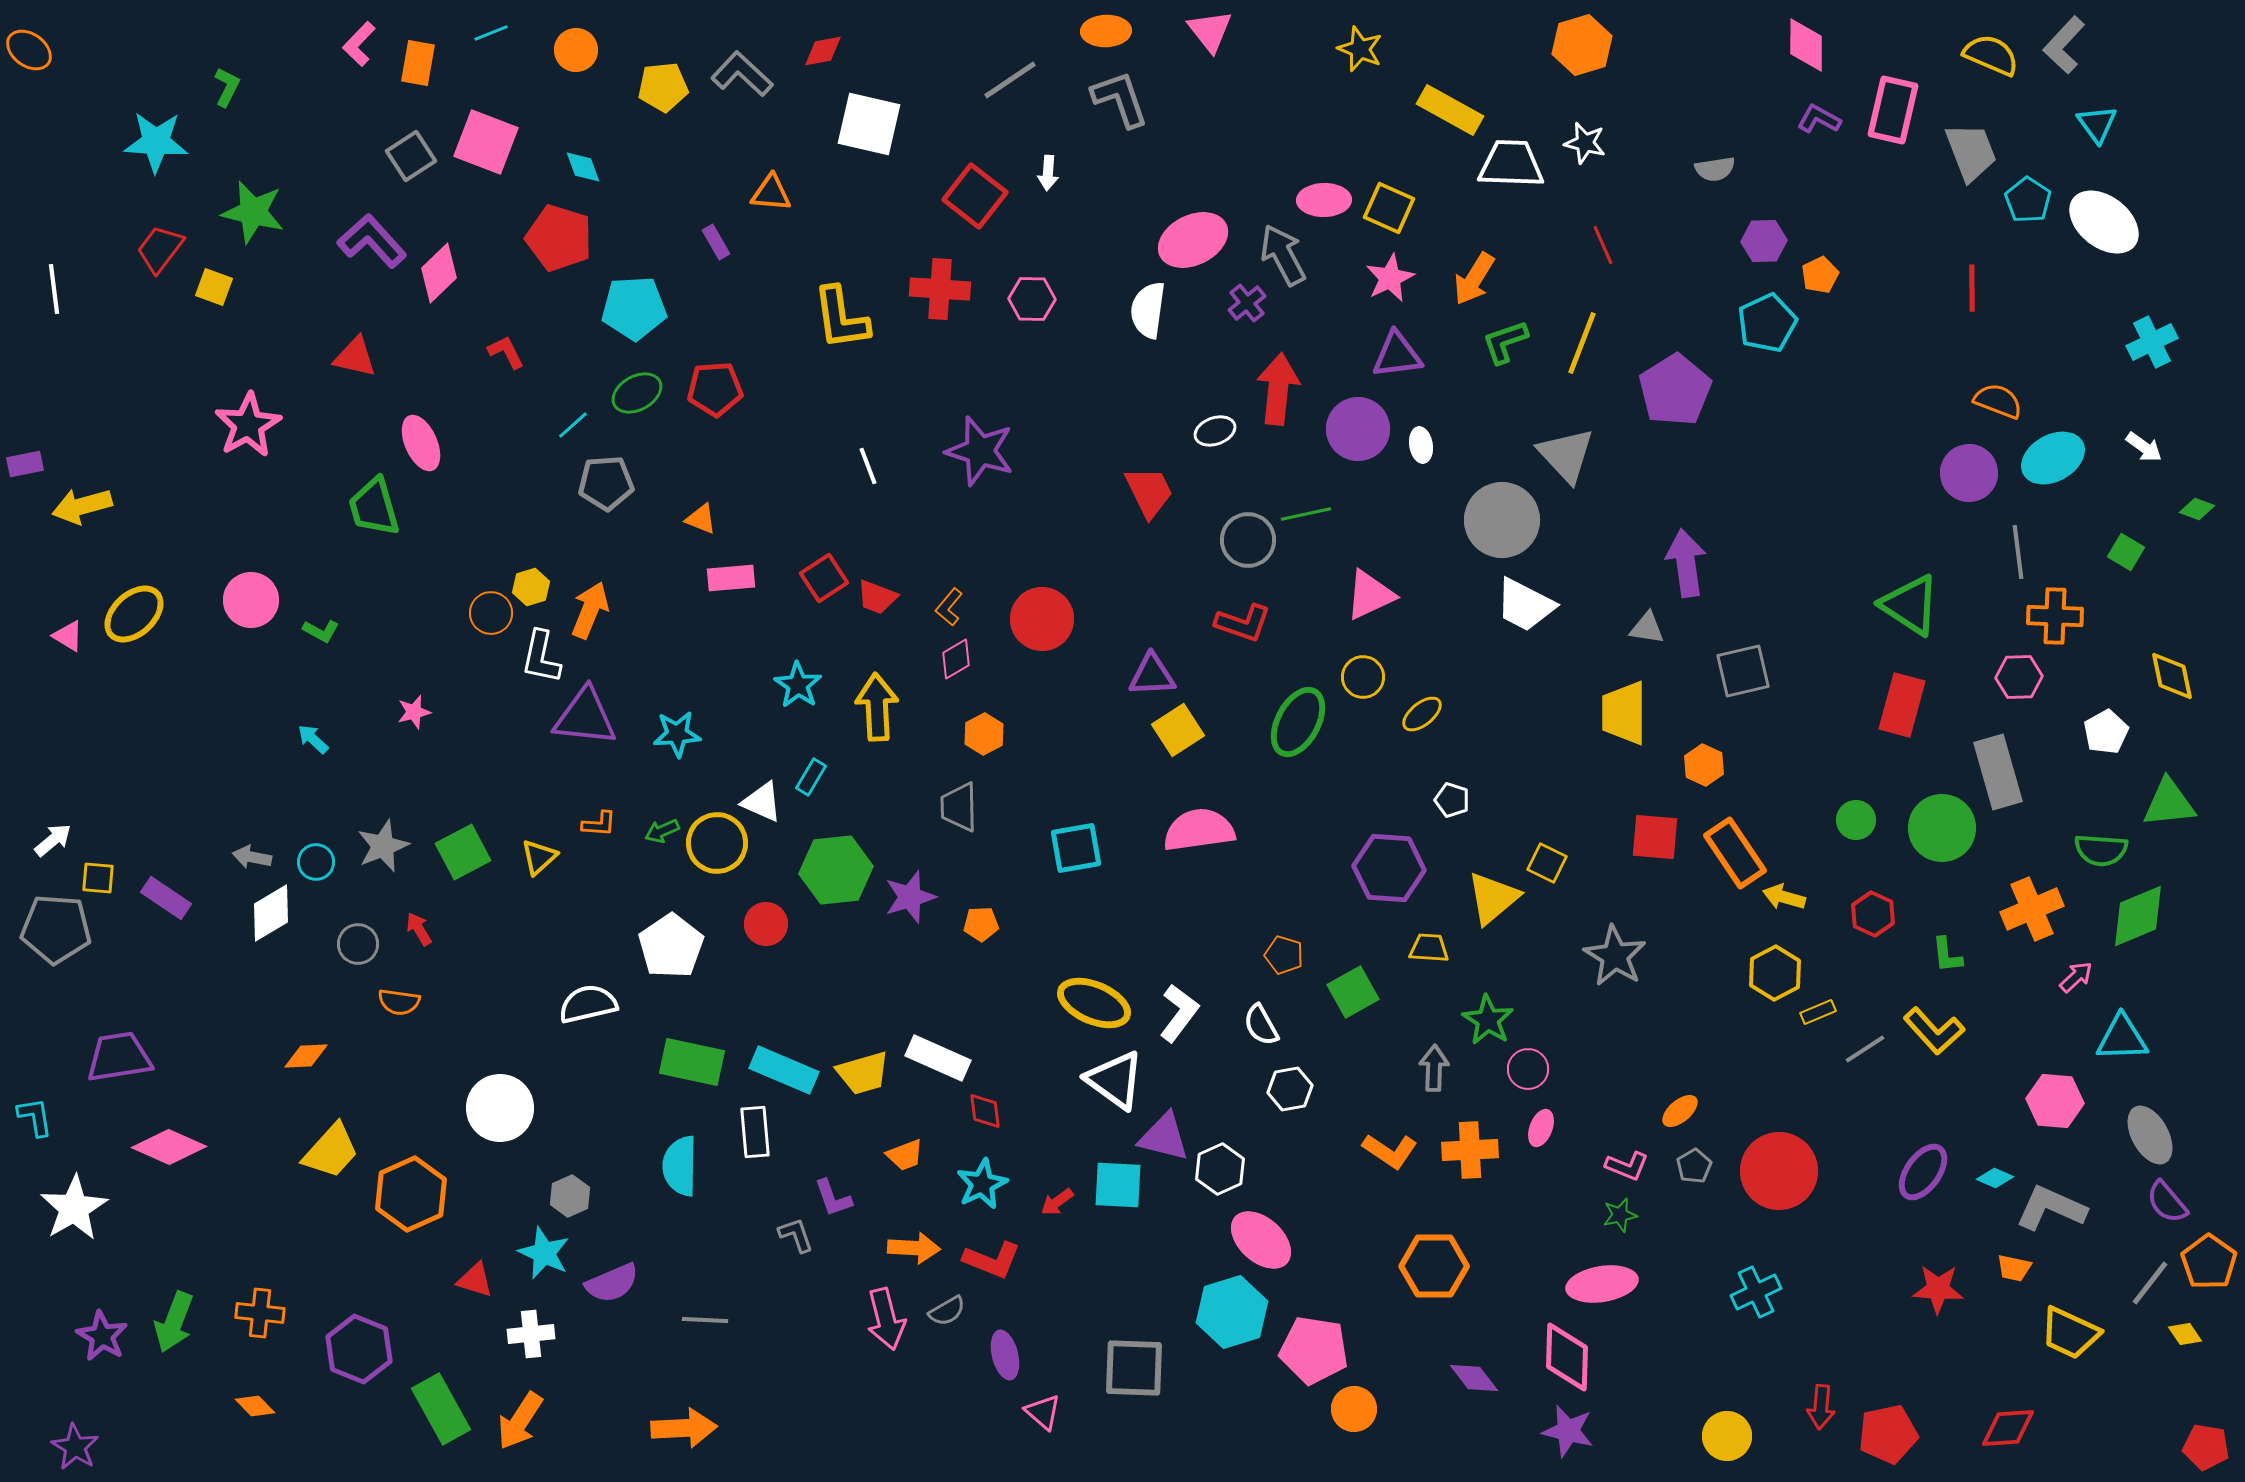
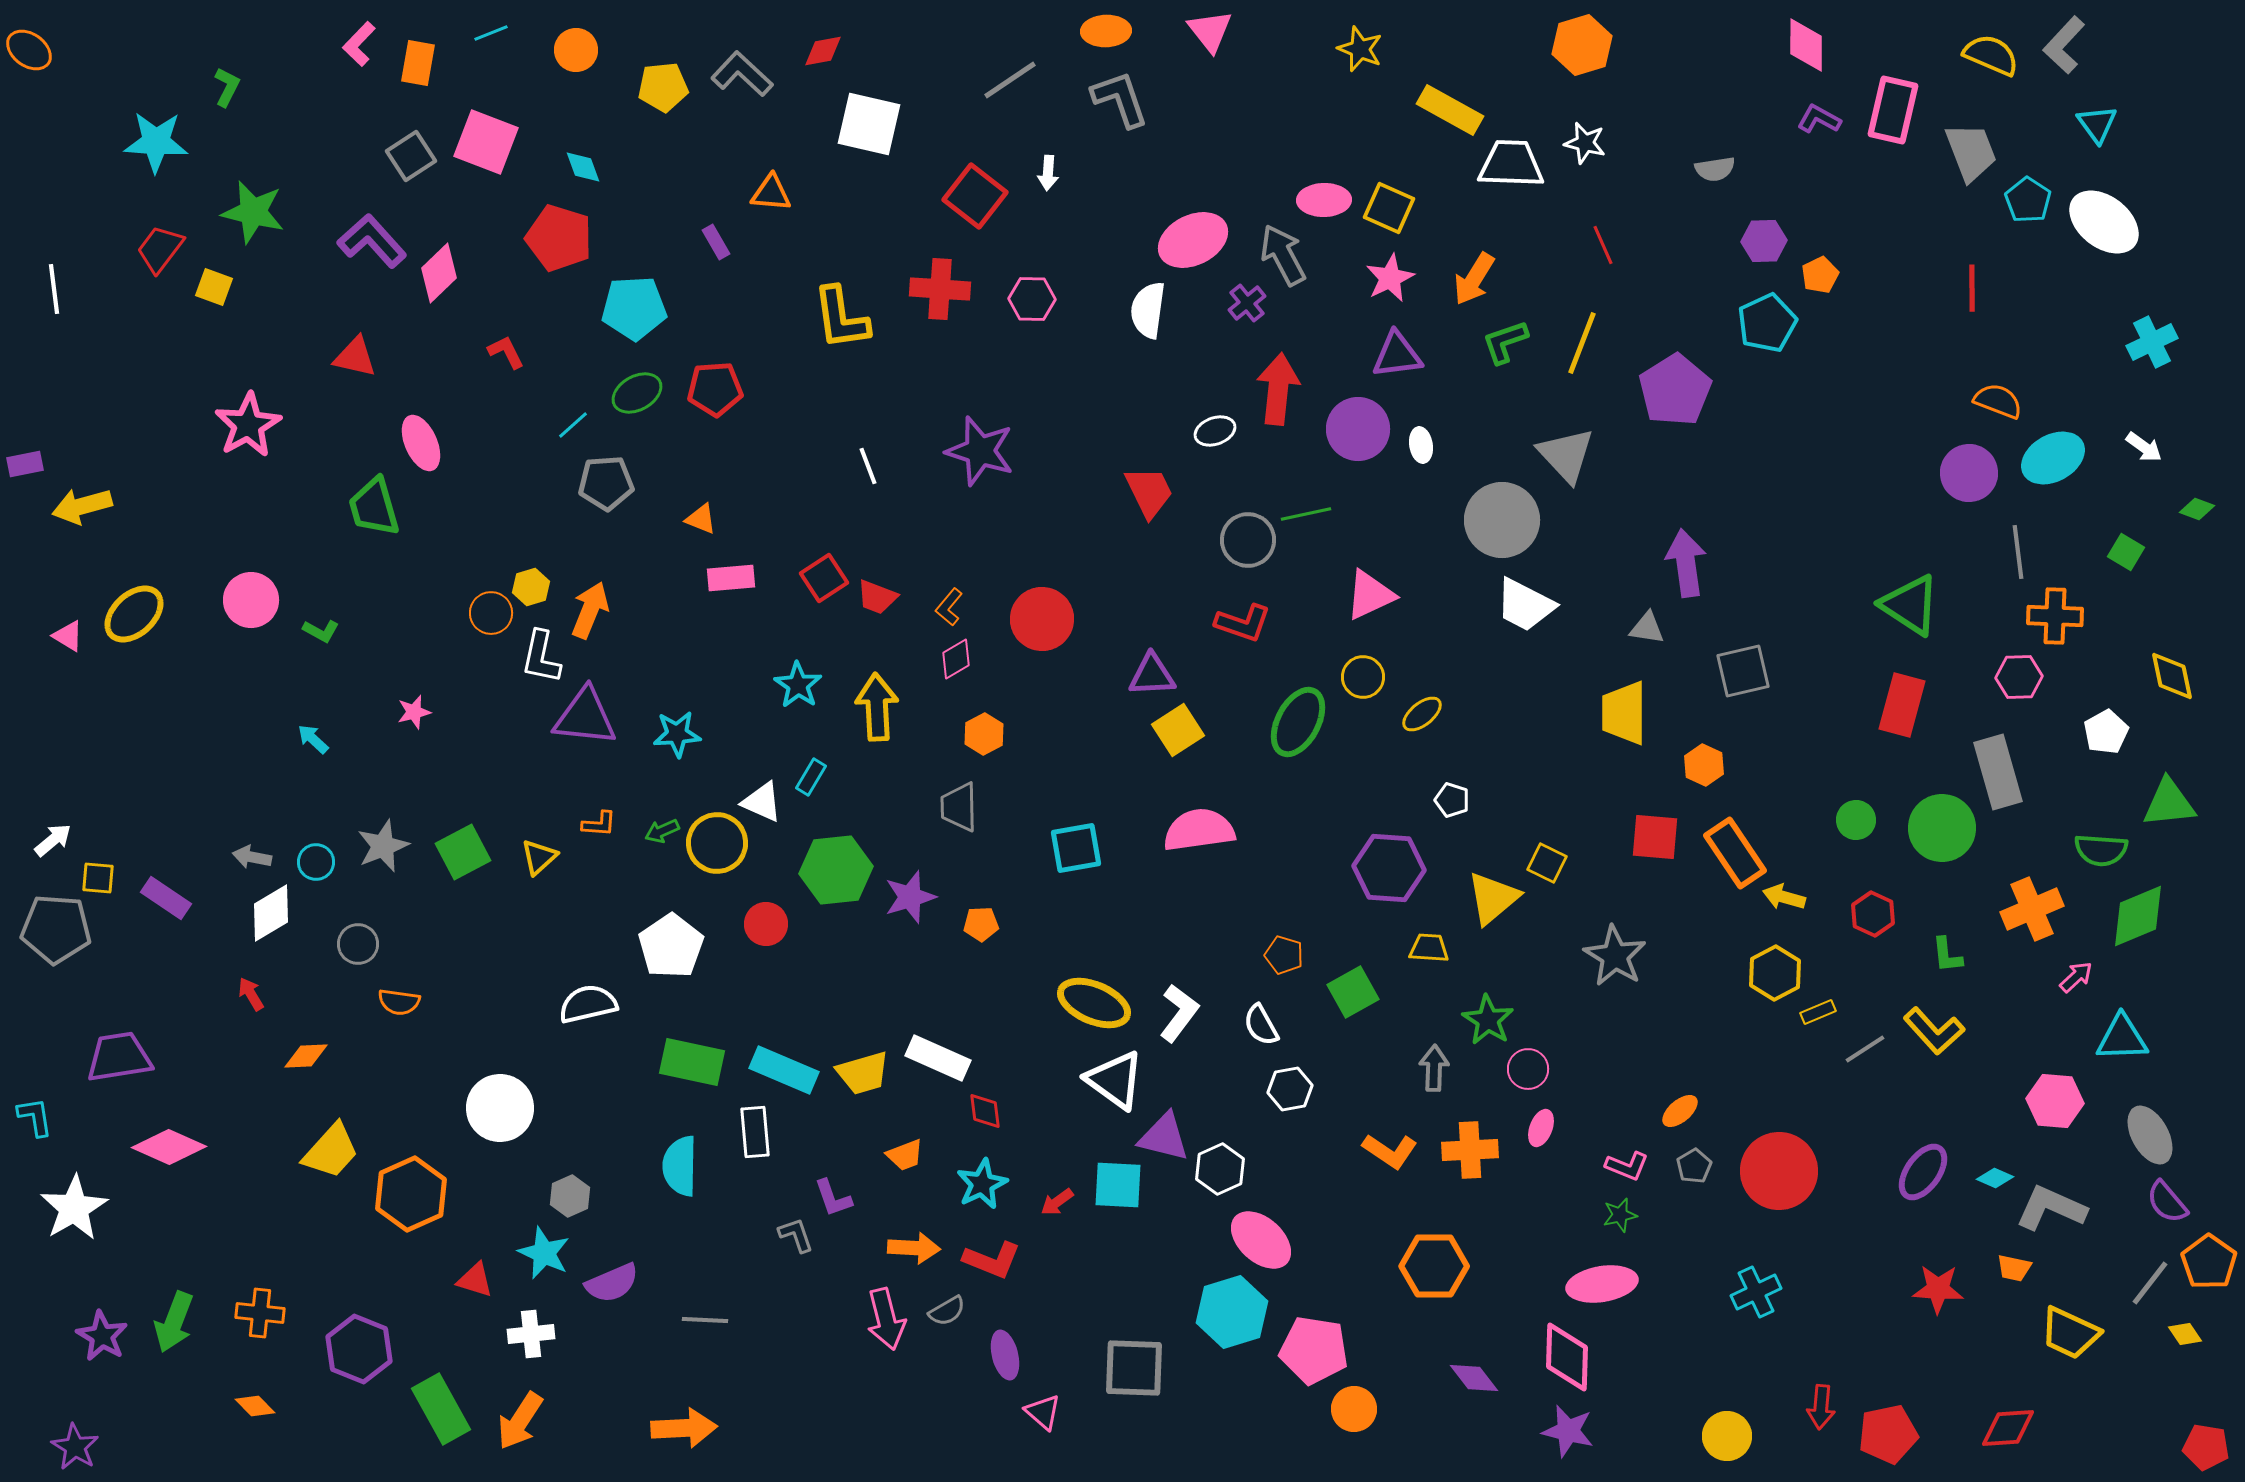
red arrow at (419, 929): moved 168 px left, 65 px down
